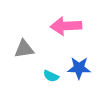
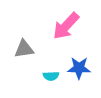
pink arrow: rotated 44 degrees counterclockwise
cyan semicircle: rotated 28 degrees counterclockwise
